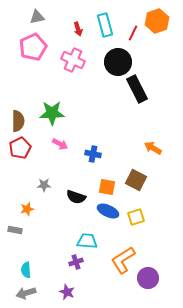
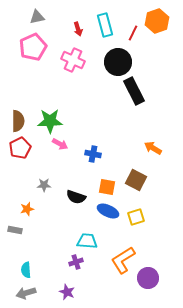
black rectangle: moved 3 px left, 2 px down
green star: moved 2 px left, 8 px down
